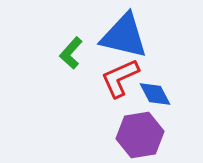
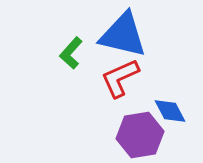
blue triangle: moved 1 px left, 1 px up
blue diamond: moved 15 px right, 17 px down
